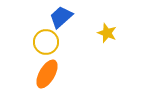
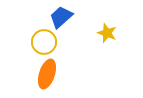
yellow circle: moved 2 px left
orange ellipse: rotated 12 degrees counterclockwise
